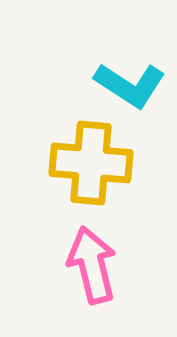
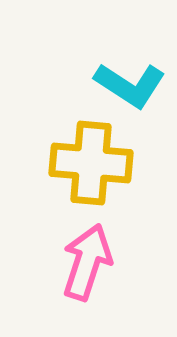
pink arrow: moved 5 px left, 3 px up; rotated 32 degrees clockwise
